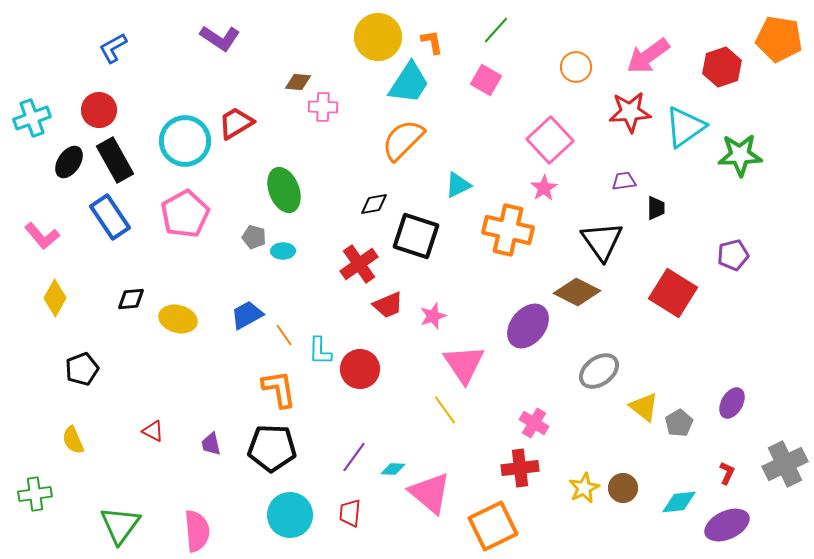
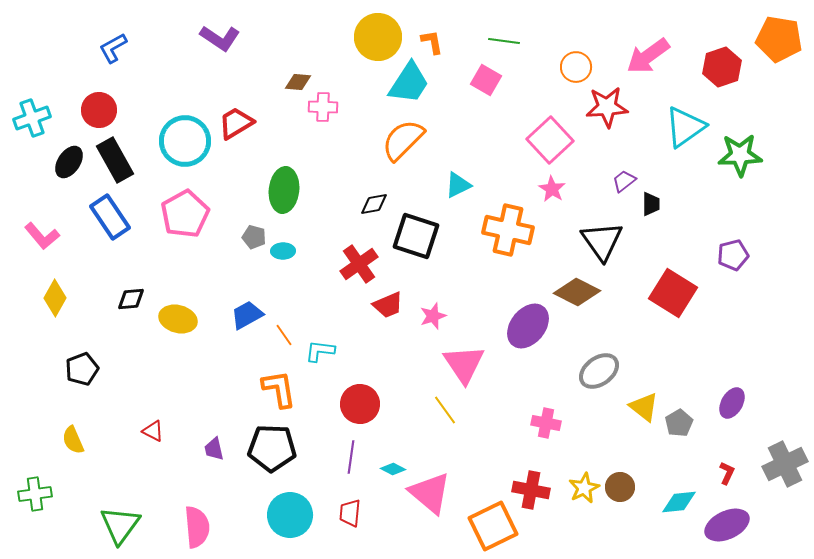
green line at (496, 30): moved 8 px right, 11 px down; rotated 56 degrees clockwise
red star at (630, 112): moved 23 px left, 5 px up
purple trapezoid at (624, 181): rotated 30 degrees counterclockwise
pink star at (544, 188): moved 8 px right, 1 px down; rotated 8 degrees counterclockwise
green ellipse at (284, 190): rotated 27 degrees clockwise
black trapezoid at (656, 208): moved 5 px left, 4 px up
cyan L-shape at (320, 351): rotated 96 degrees clockwise
red circle at (360, 369): moved 35 px down
pink cross at (534, 423): moved 12 px right; rotated 20 degrees counterclockwise
purple trapezoid at (211, 444): moved 3 px right, 5 px down
purple line at (354, 457): moved 3 px left; rotated 28 degrees counterclockwise
red cross at (520, 468): moved 11 px right, 22 px down; rotated 18 degrees clockwise
cyan diamond at (393, 469): rotated 25 degrees clockwise
brown circle at (623, 488): moved 3 px left, 1 px up
pink semicircle at (197, 531): moved 4 px up
